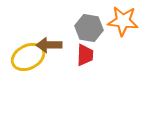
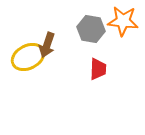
gray hexagon: moved 2 px right, 1 px down
brown arrow: moved 2 px left; rotated 70 degrees counterclockwise
red trapezoid: moved 13 px right, 14 px down
